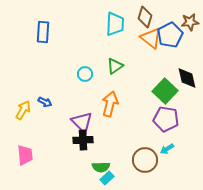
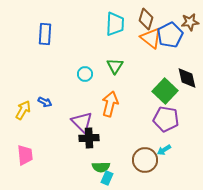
brown diamond: moved 1 px right, 2 px down
blue rectangle: moved 2 px right, 2 px down
green triangle: rotated 24 degrees counterclockwise
black cross: moved 6 px right, 2 px up
cyan arrow: moved 3 px left, 1 px down
cyan rectangle: rotated 24 degrees counterclockwise
